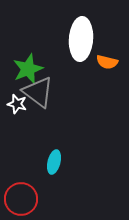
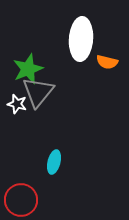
gray triangle: rotated 32 degrees clockwise
red circle: moved 1 px down
